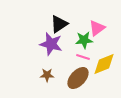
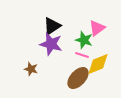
black triangle: moved 7 px left, 2 px down
green star: rotated 24 degrees clockwise
pink line: moved 1 px left, 2 px up
yellow diamond: moved 6 px left
brown star: moved 16 px left, 6 px up; rotated 16 degrees clockwise
